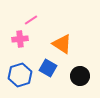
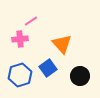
pink line: moved 1 px down
orange triangle: rotated 15 degrees clockwise
blue square: rotated 24 degrees clockwise
